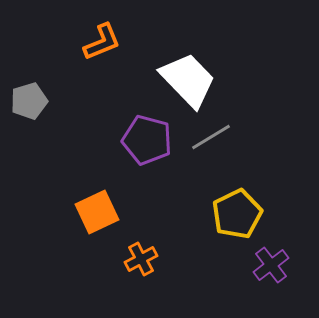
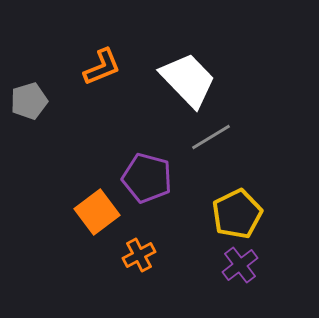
orange L-shape: moved 25 px down
purple pentagon: moved 38 px down
orange square: rotated 12 degrees counterclockwise
orange cross: moved 2 px left, 4 px up
purple cross: moved 31 px left
